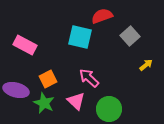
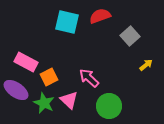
red semicircle: moved 2 px left
cyan square: moved 13 px left, 15 px up
pink rectangle: moved 1 px right, 17 px down
orange square: moved 1 px right, 2 px up
purple ellipse: rotated 20 degrees clockwise
pink triangle: moved 7 px left, 1 px up
green circle: moved 3 px up
